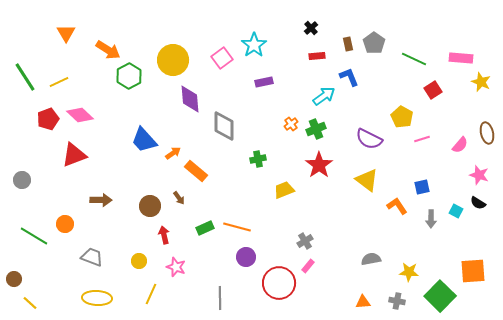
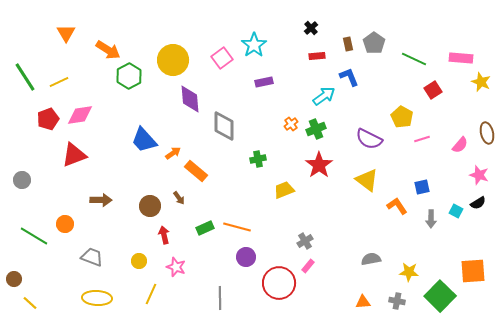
pink diamond at (80, 115): rotated 52 degrees counterclockwise
black semicircle at (478, 203): rotated 63 degrees counterclockwise
